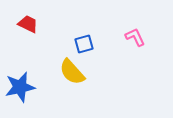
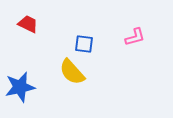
pink L-shape: rotated 100 degrees clockwise
blue square: rotated 24 degrees clockwise
